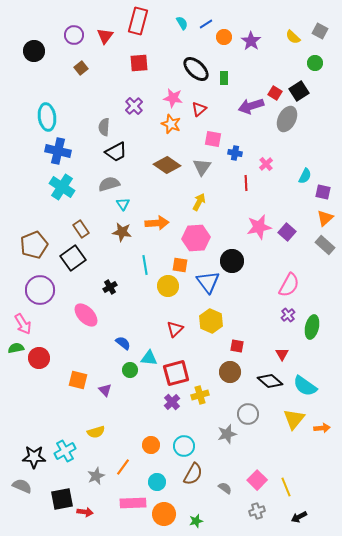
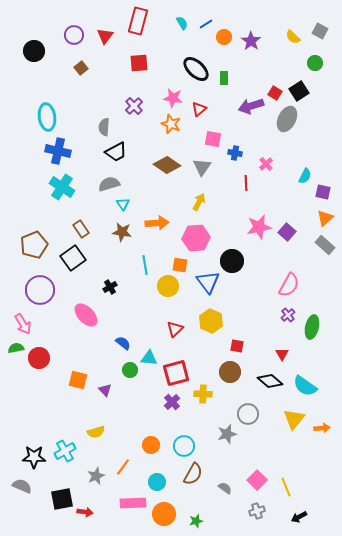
yellow cross at (200, 395): moved 3 px right, 1 px up; rotated 18 degrees clockwise
